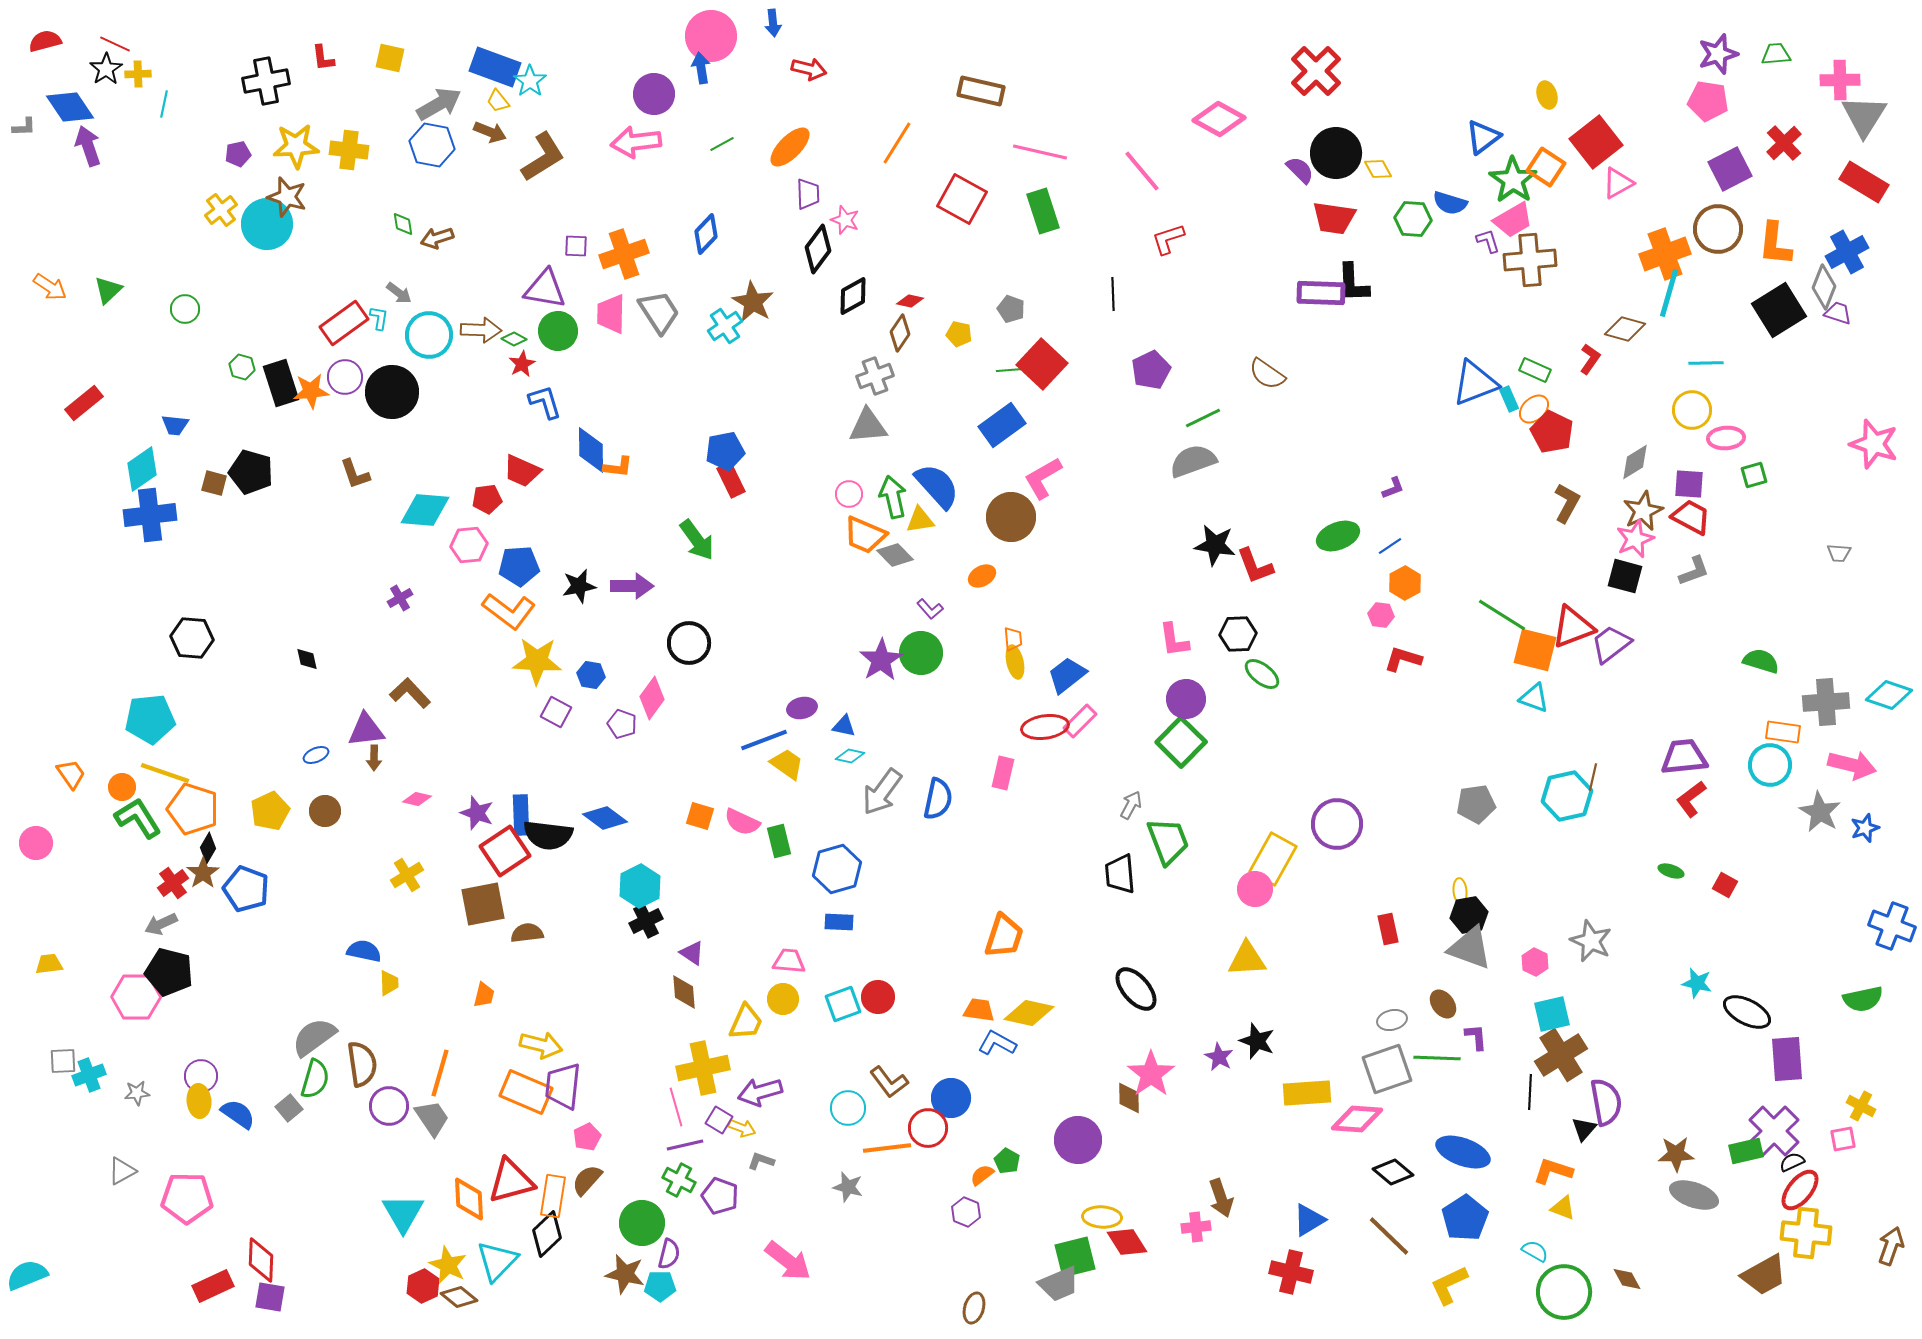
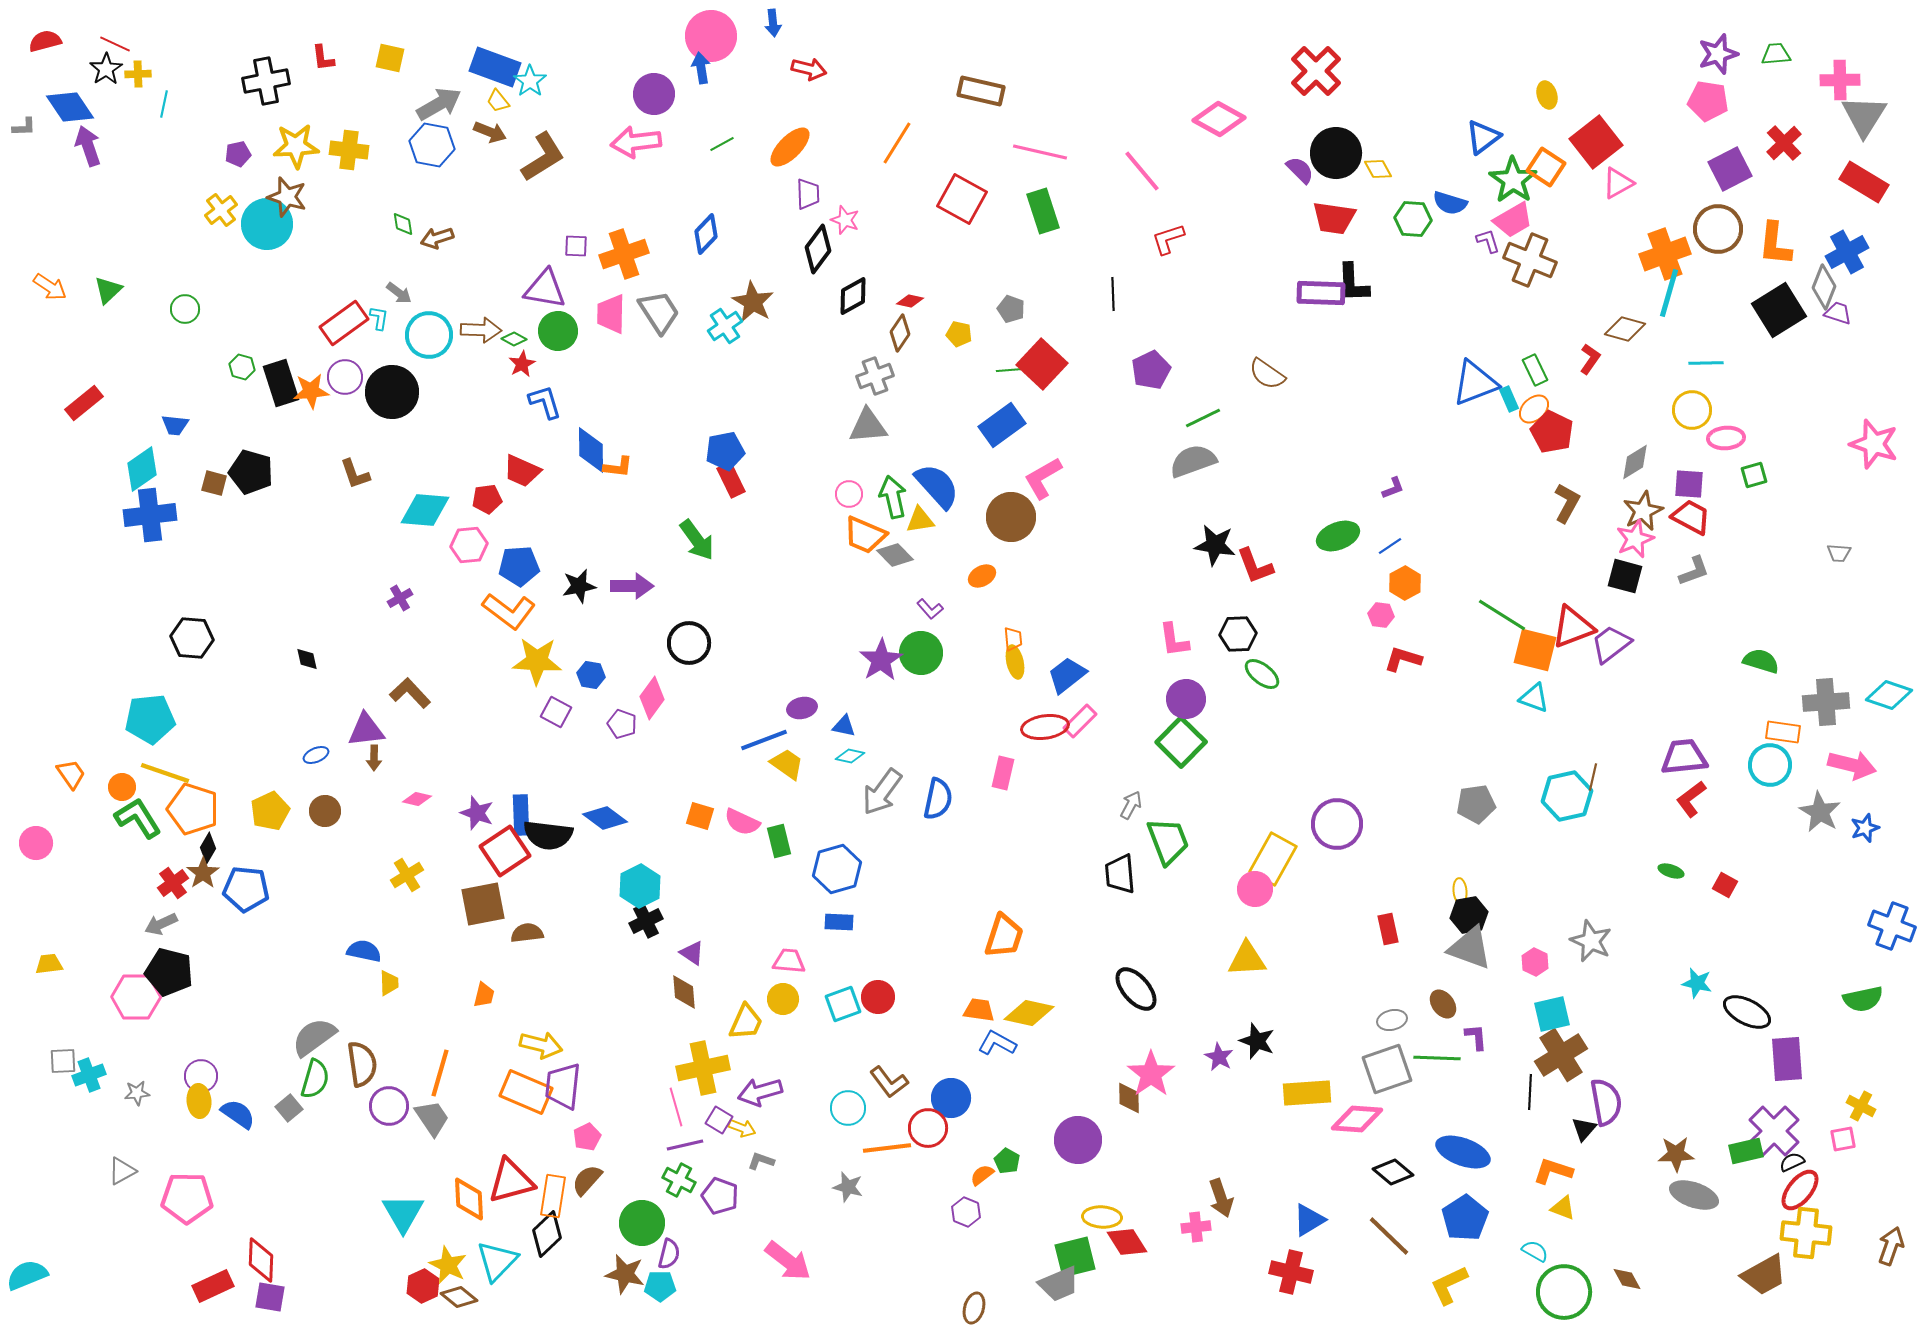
brown cross at (1530, 260): rotated 27 degrees clockwise
green rectangle at (1535, 370): rotated 40 degrees clockwise
blue pentagon at (246, 889): rotated 15 degrees counterclockwise
